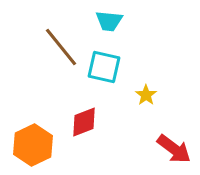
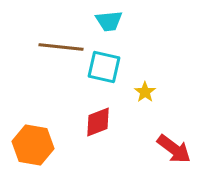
cyan trapezoid: rotated 12 degrees counterclockwise
brown line: rotated 45 degrees counterclockwise
yellow star: moved 1 px left, 3 px up
red diamond: moved 14 px right
orange hexagon: rotated 24 degrees counterclockwise
